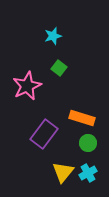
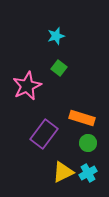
cyan star: moved 3 px right
yellow triangle: rotated 25 degrees clockwise
